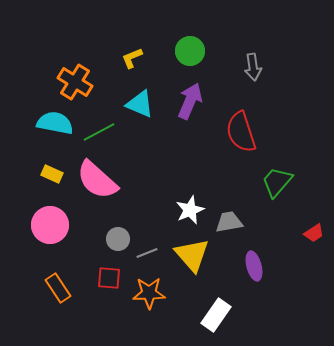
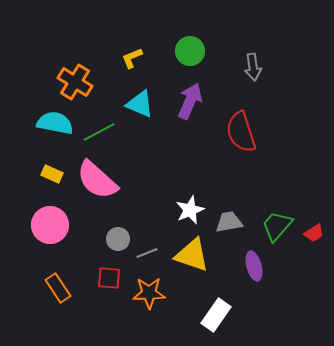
green trapezoid: moved 44 px down
yellow triangle: rotated 30 degrees counterclockwise
